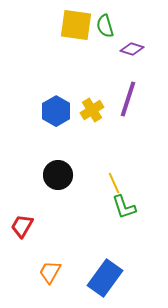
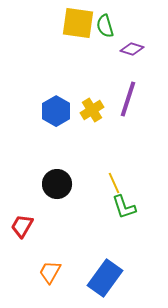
yellow square: moved 2 px right, 2 px up
black circle: moved 1 px left, 9 px down
